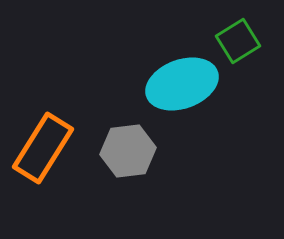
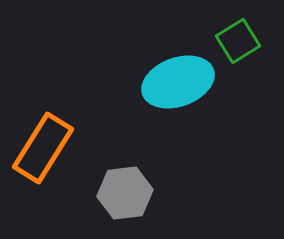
cyan ellipse: moved 4 px left, 2 px up
gray hexagon: moved 3 px left, 42 px down
